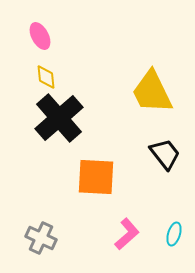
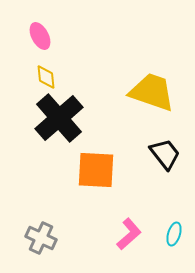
yellow trapezoid: rotated 135 degrees clockwise
orange square: moved 7 px up
pink L-shape: moved 2 px right
